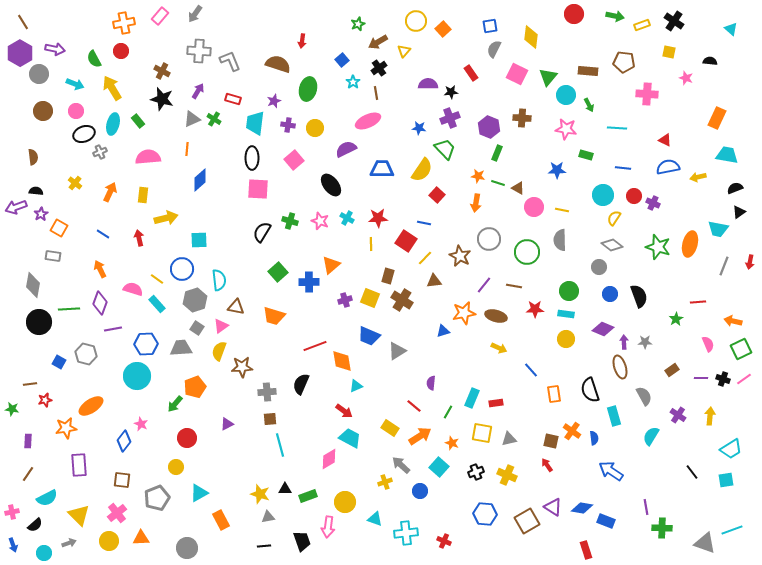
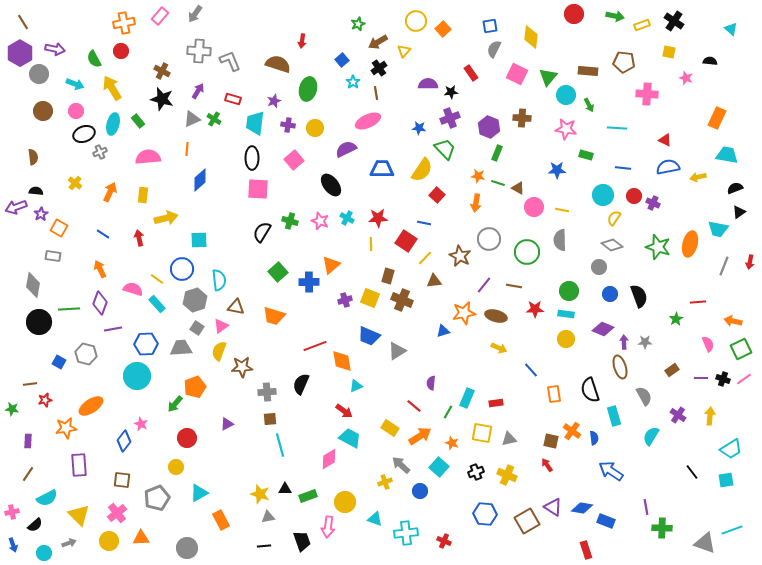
brown cross at (402, 300): rotated 10 degrees counterclockwise
cyan rectangle at (472, 398): moved 5 px left
